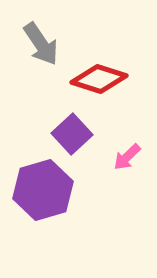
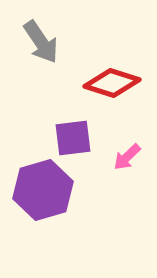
gray arrow: moved 2 px up
red diamond: moved 13 px right, 4 px down
purple square: moved 1 px right, 4 px down; rotated 36 degrees clockwise
